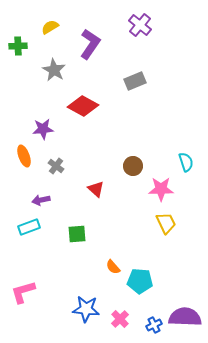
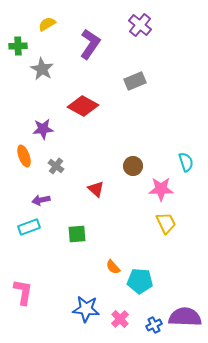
yellow semicircle: moved 3 px left, 3 px up
gray star: moved 12 px left, 1 px up
pink L-shape: rotated 116 degrees clockwise
